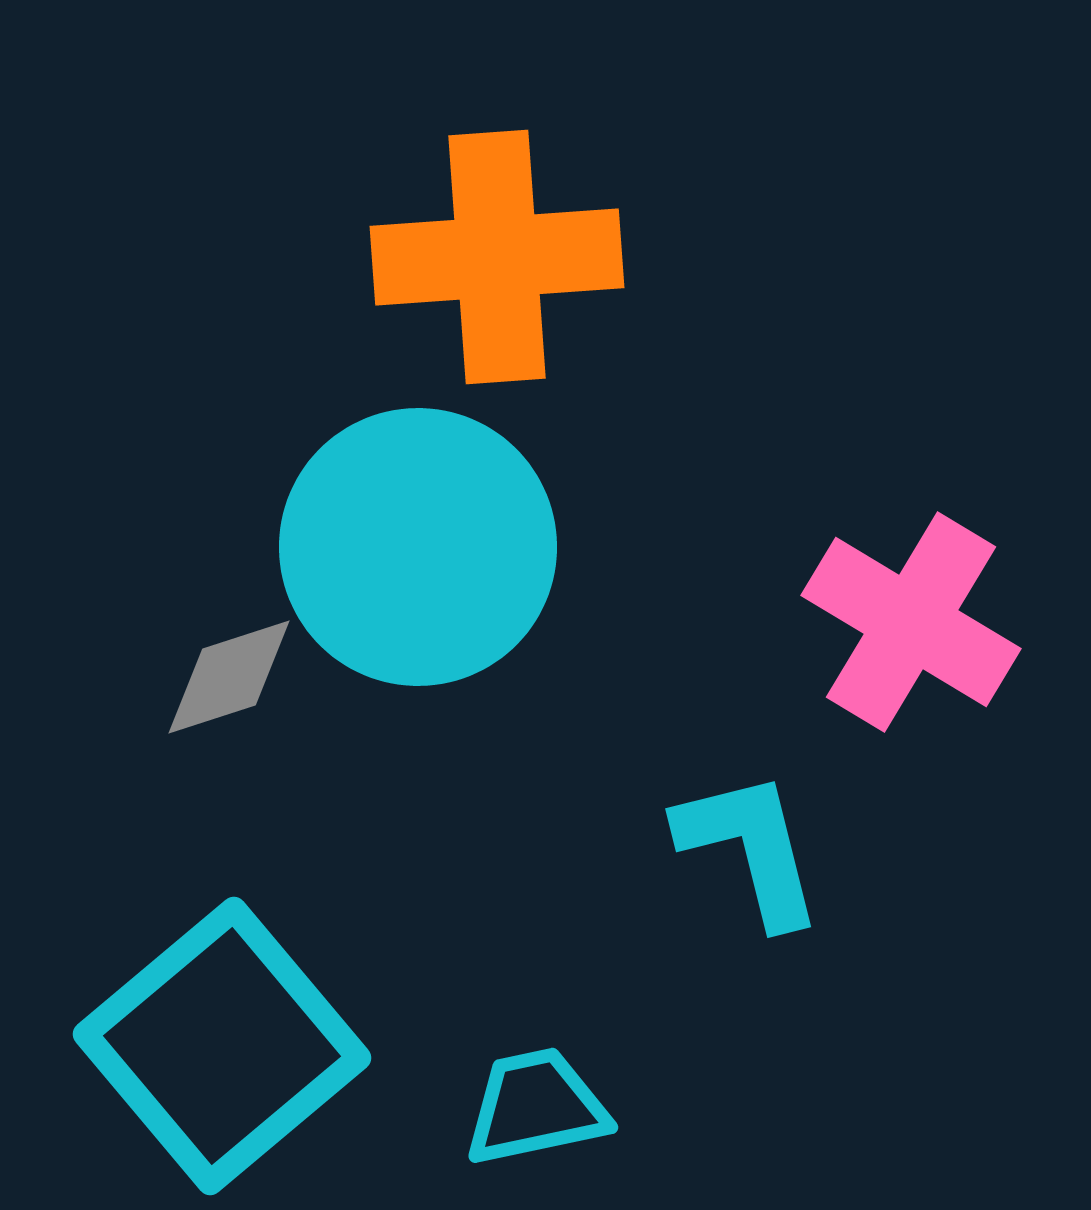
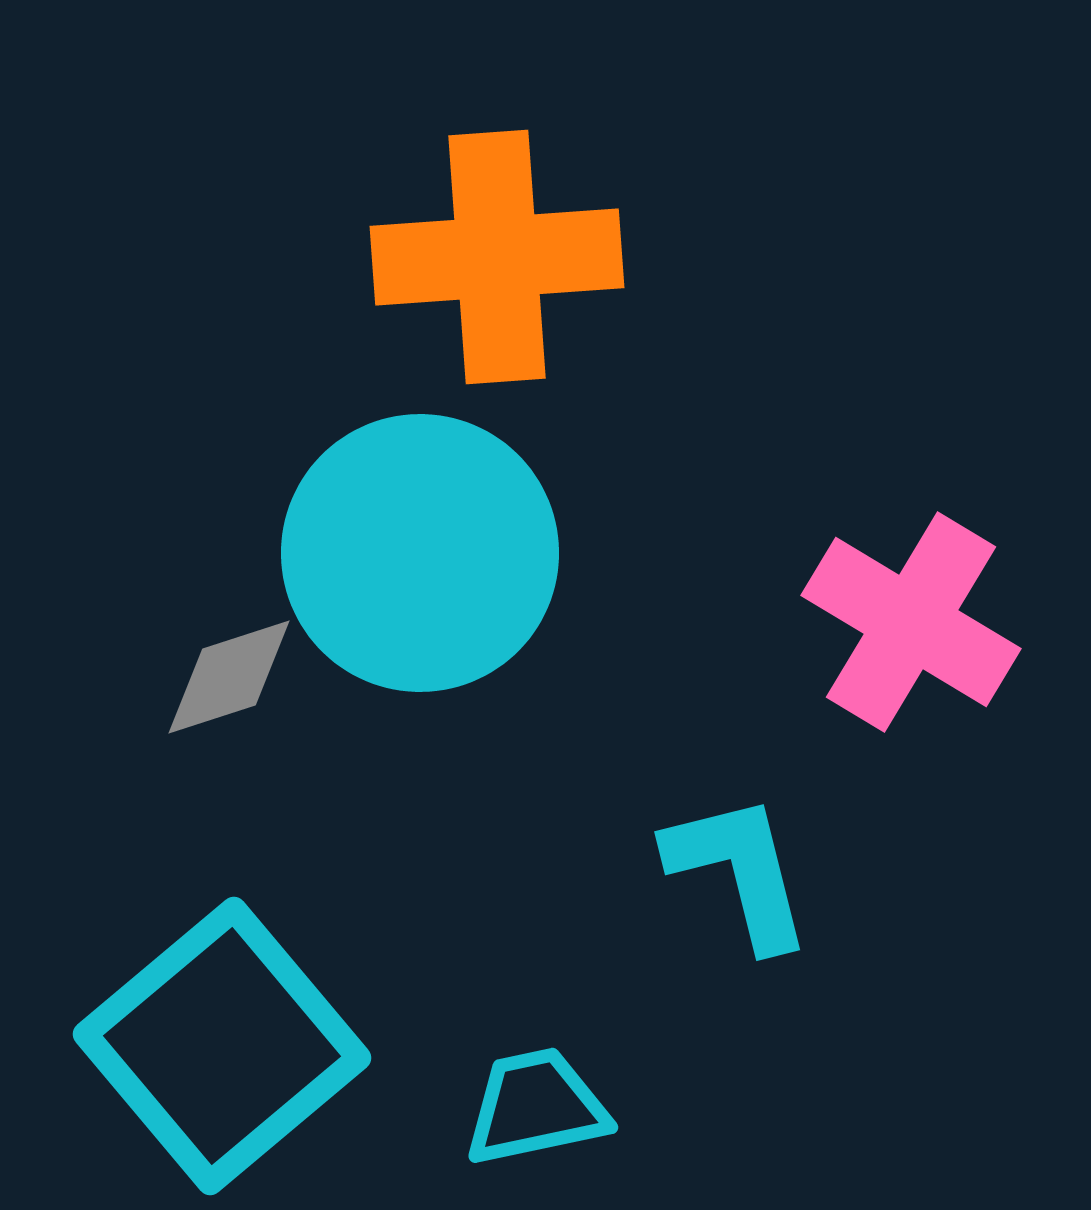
cyan circle: moved 2 px right, 6 px down
cyan L-shape: moved 11 px left, 23 px down
